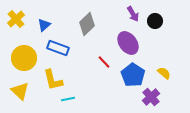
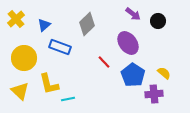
purple arrow: rotated 21 degrees counterclockwise
black circle: moved 3 px right
blue rectangle: moved 2 px right, 1 px up
yellow L-shape: moved 4 px left, 4 px down
purple cross: moved 3 px right, 3 px up; rotated 36 degrees clockwise
